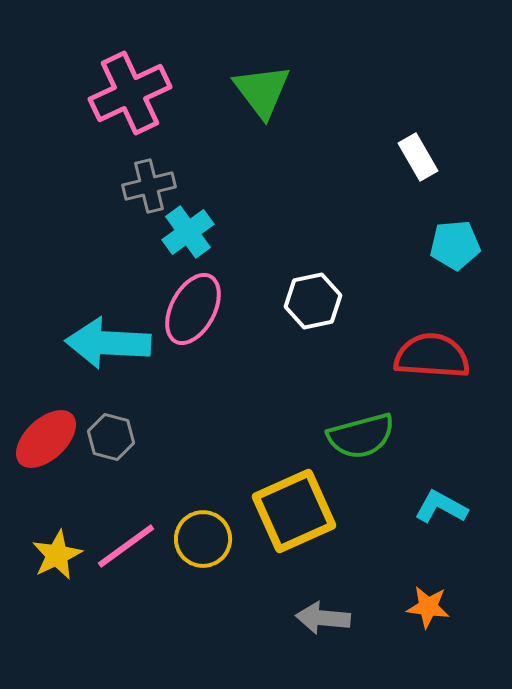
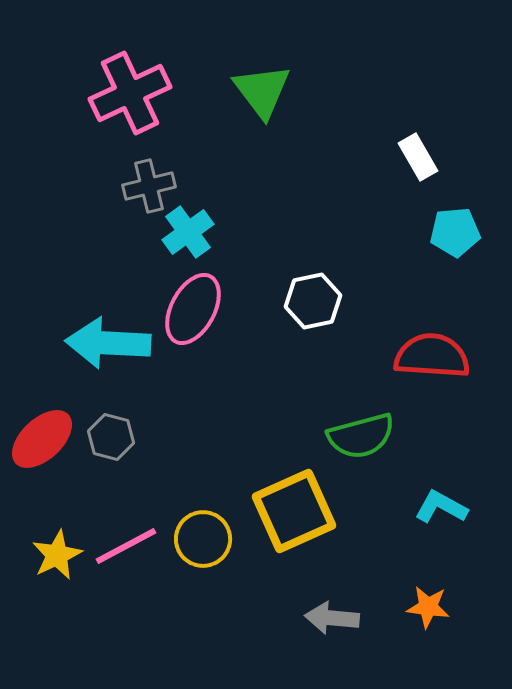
cyan pentagon: moved 13 px up
red ellipse: moved 4 px left
pink line: rotated 8 degrees clockwise
gray arrow: moved 9 px right
